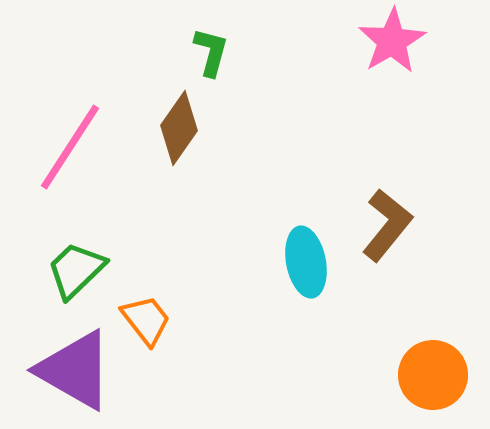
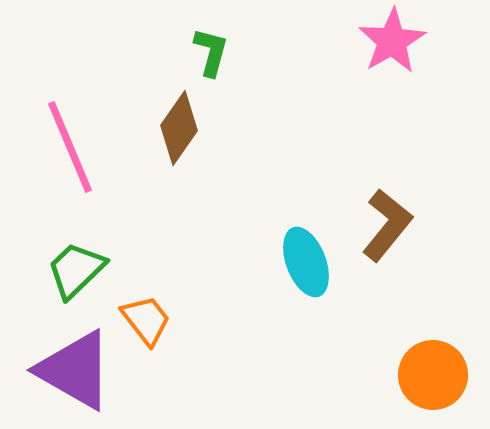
pink line: rotated 56 degrees counterclockwise
cyan ellipse: rotated 10 degrees counterclockwise
